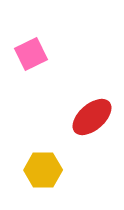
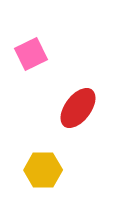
red ellipse: moved 14 px left, 9 px up; rotated 12 degrees counterclockwise
